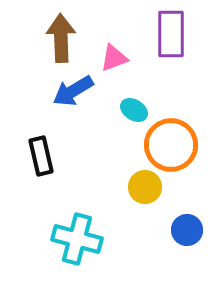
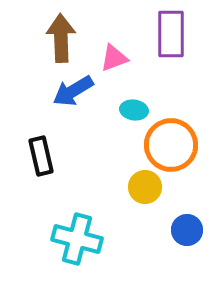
cyan ellipse: rotated 24 degrees counterclockwise
